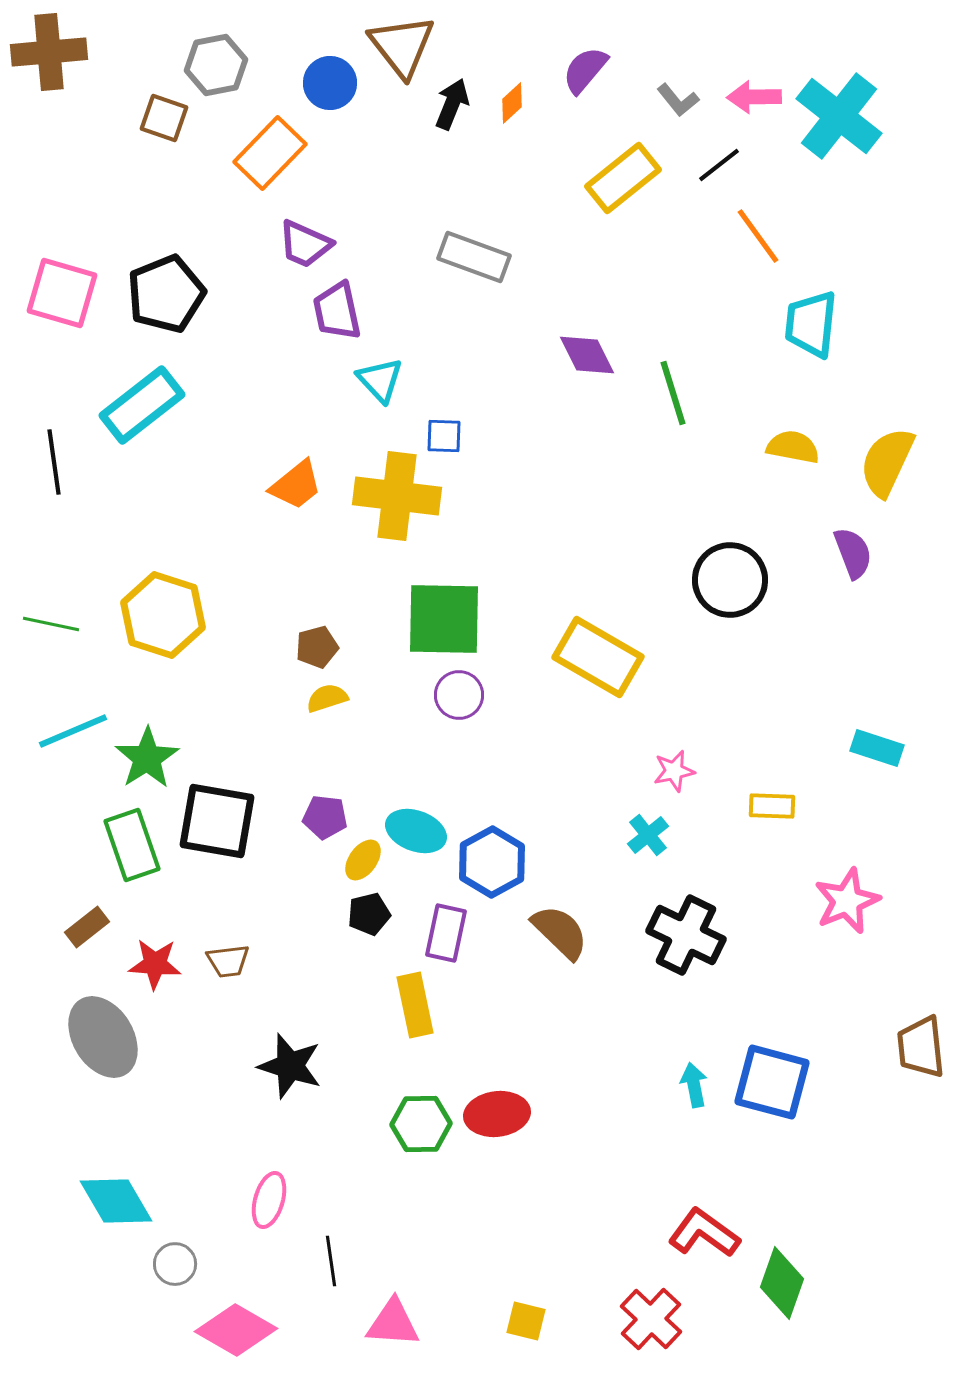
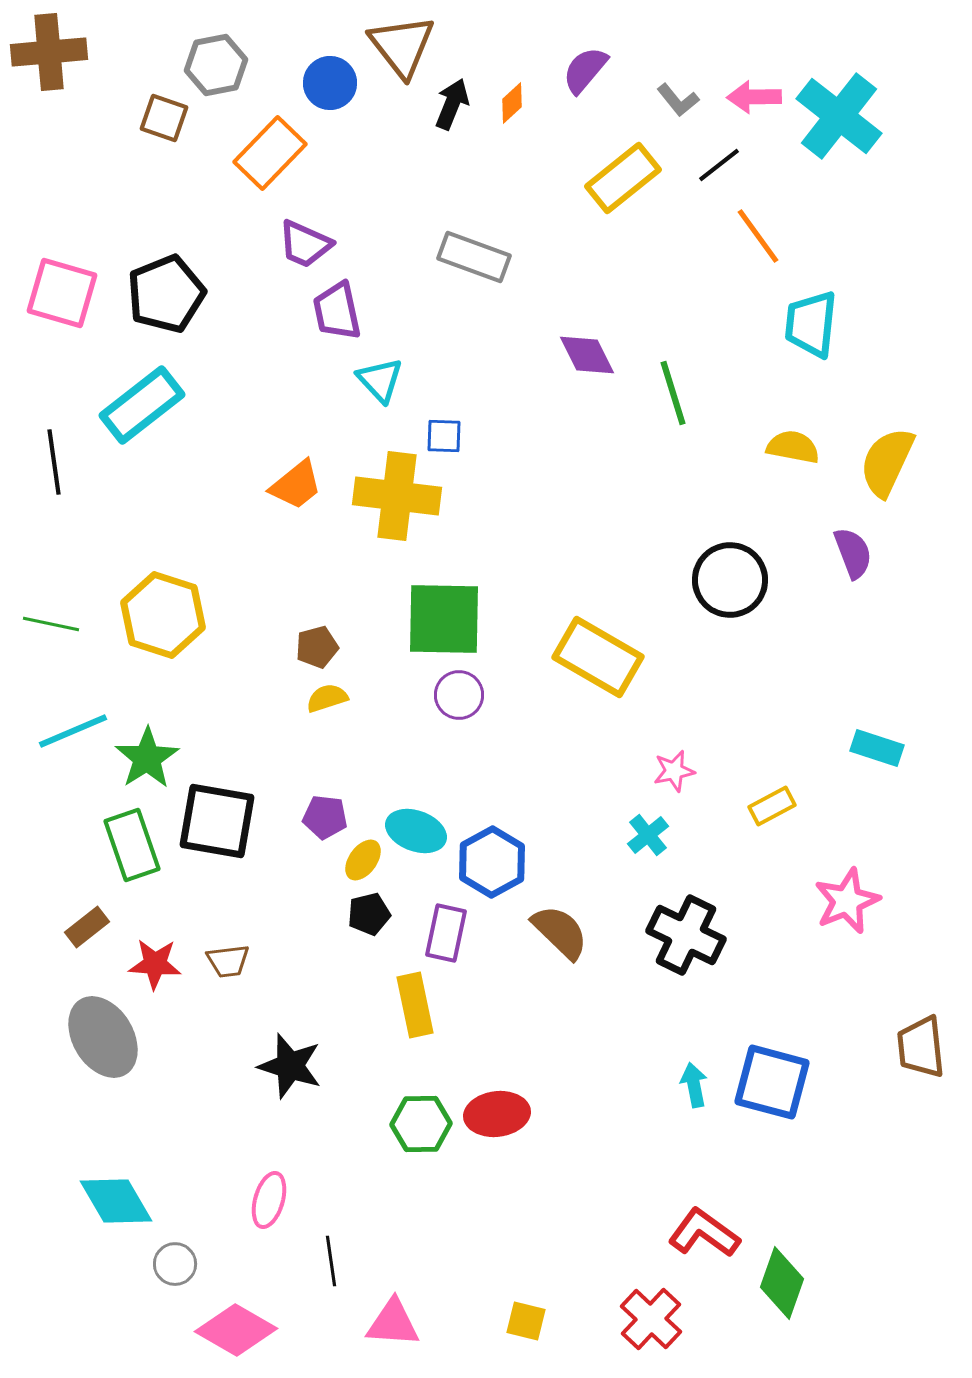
yellow rectangle at (772, 806): rotated 30 degrees counterclockwise
